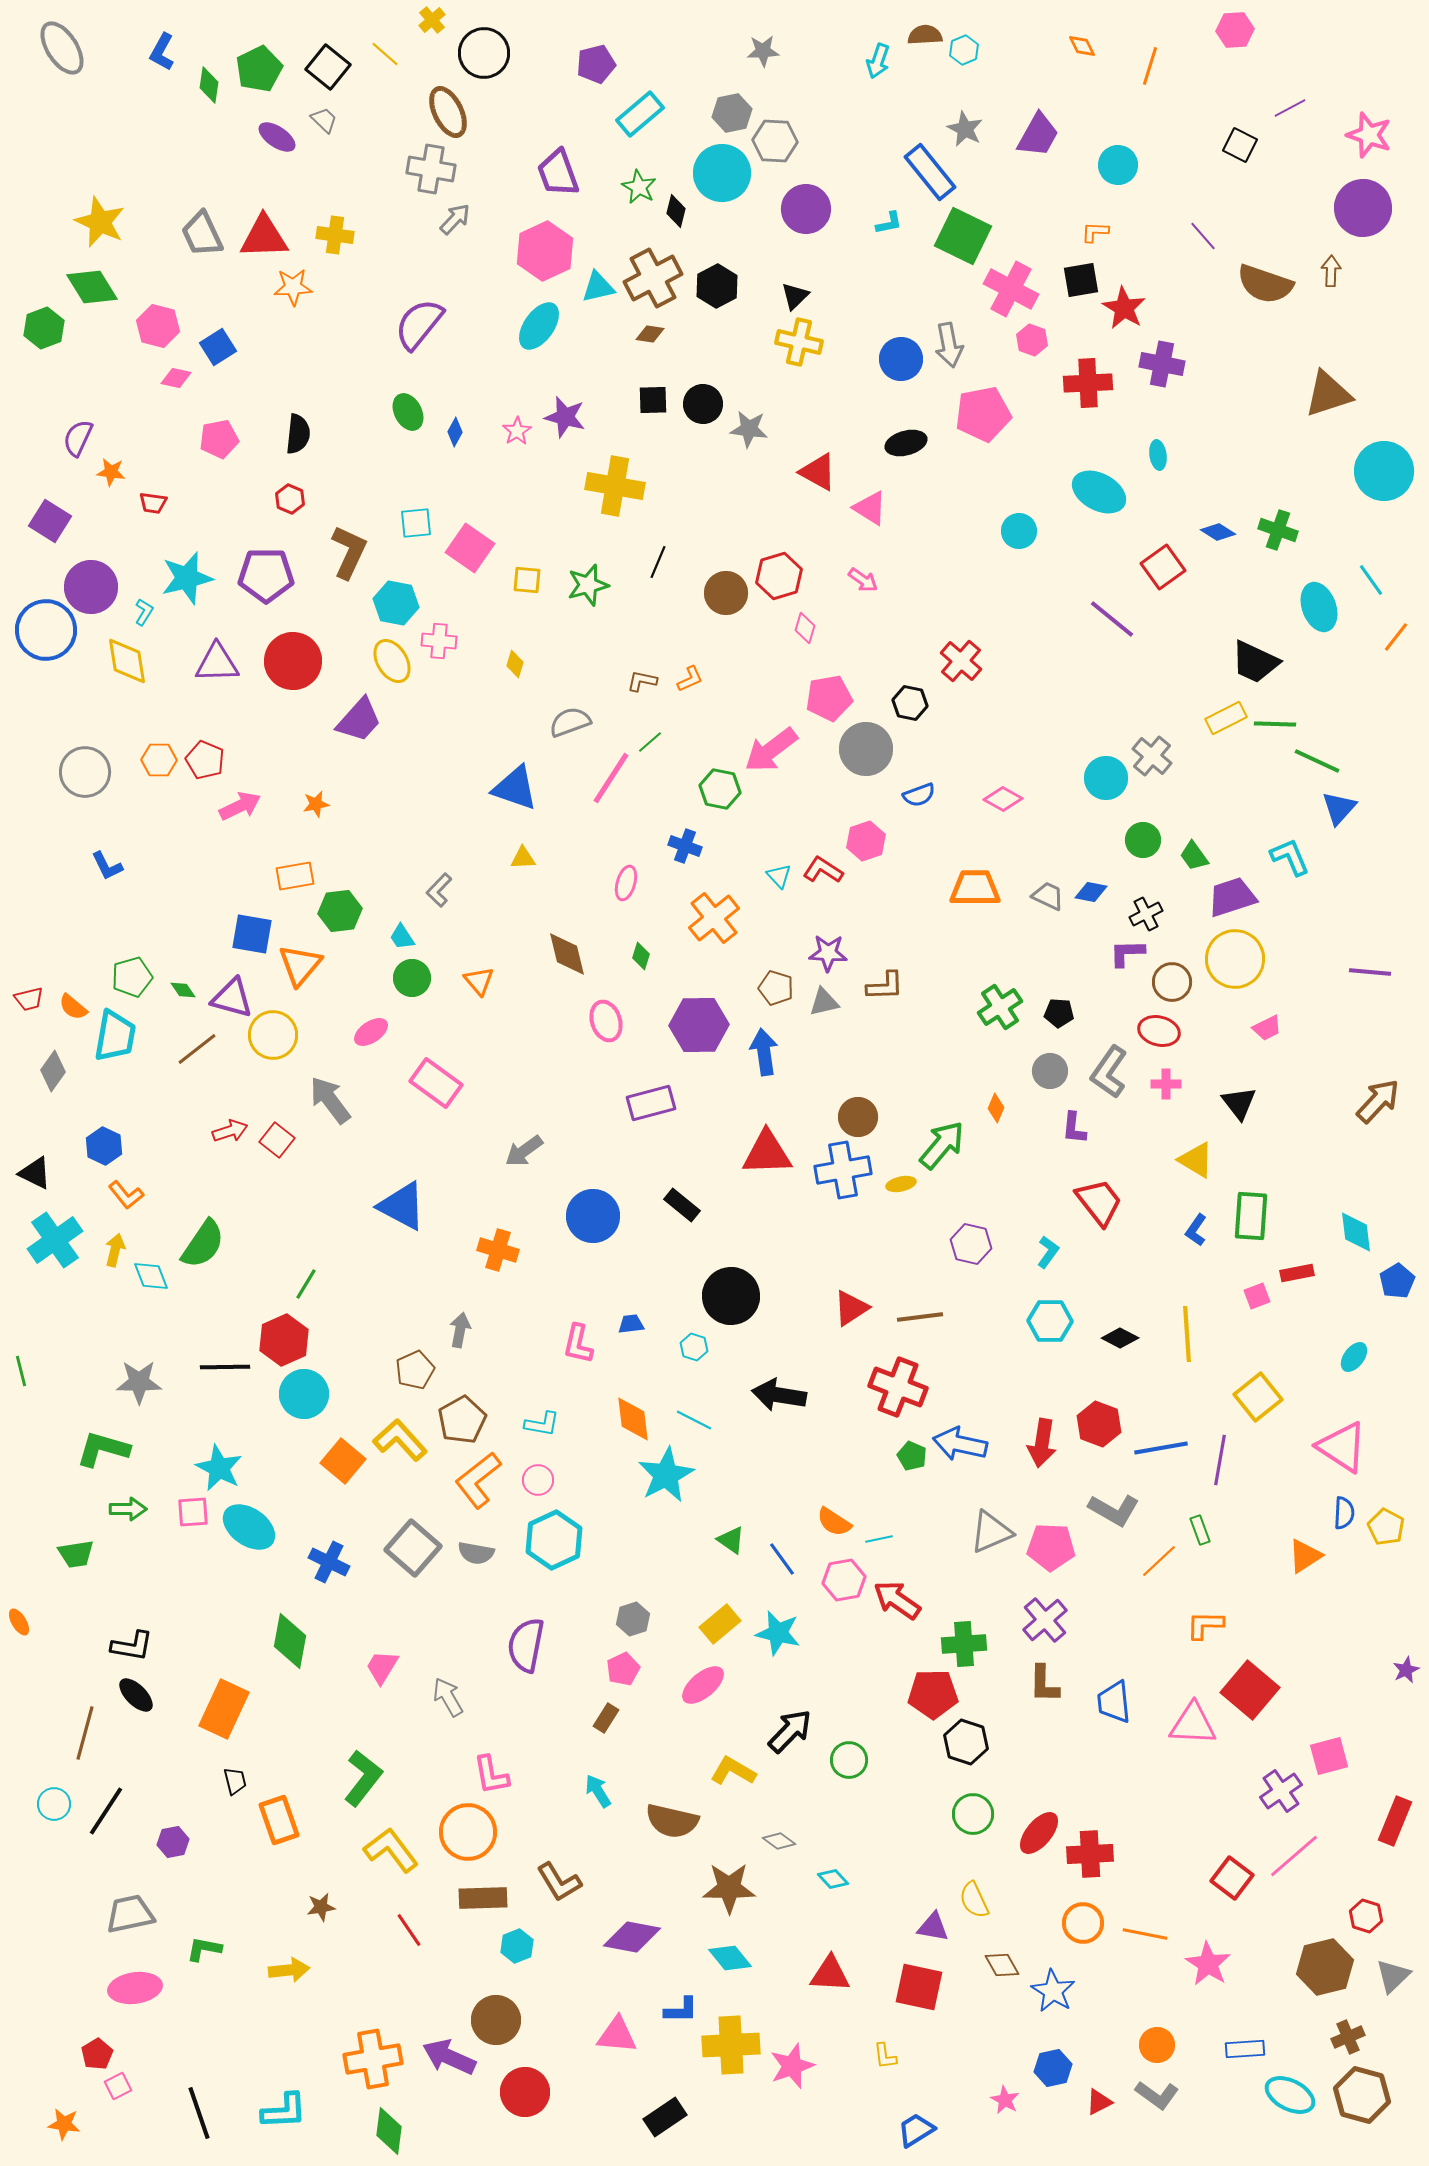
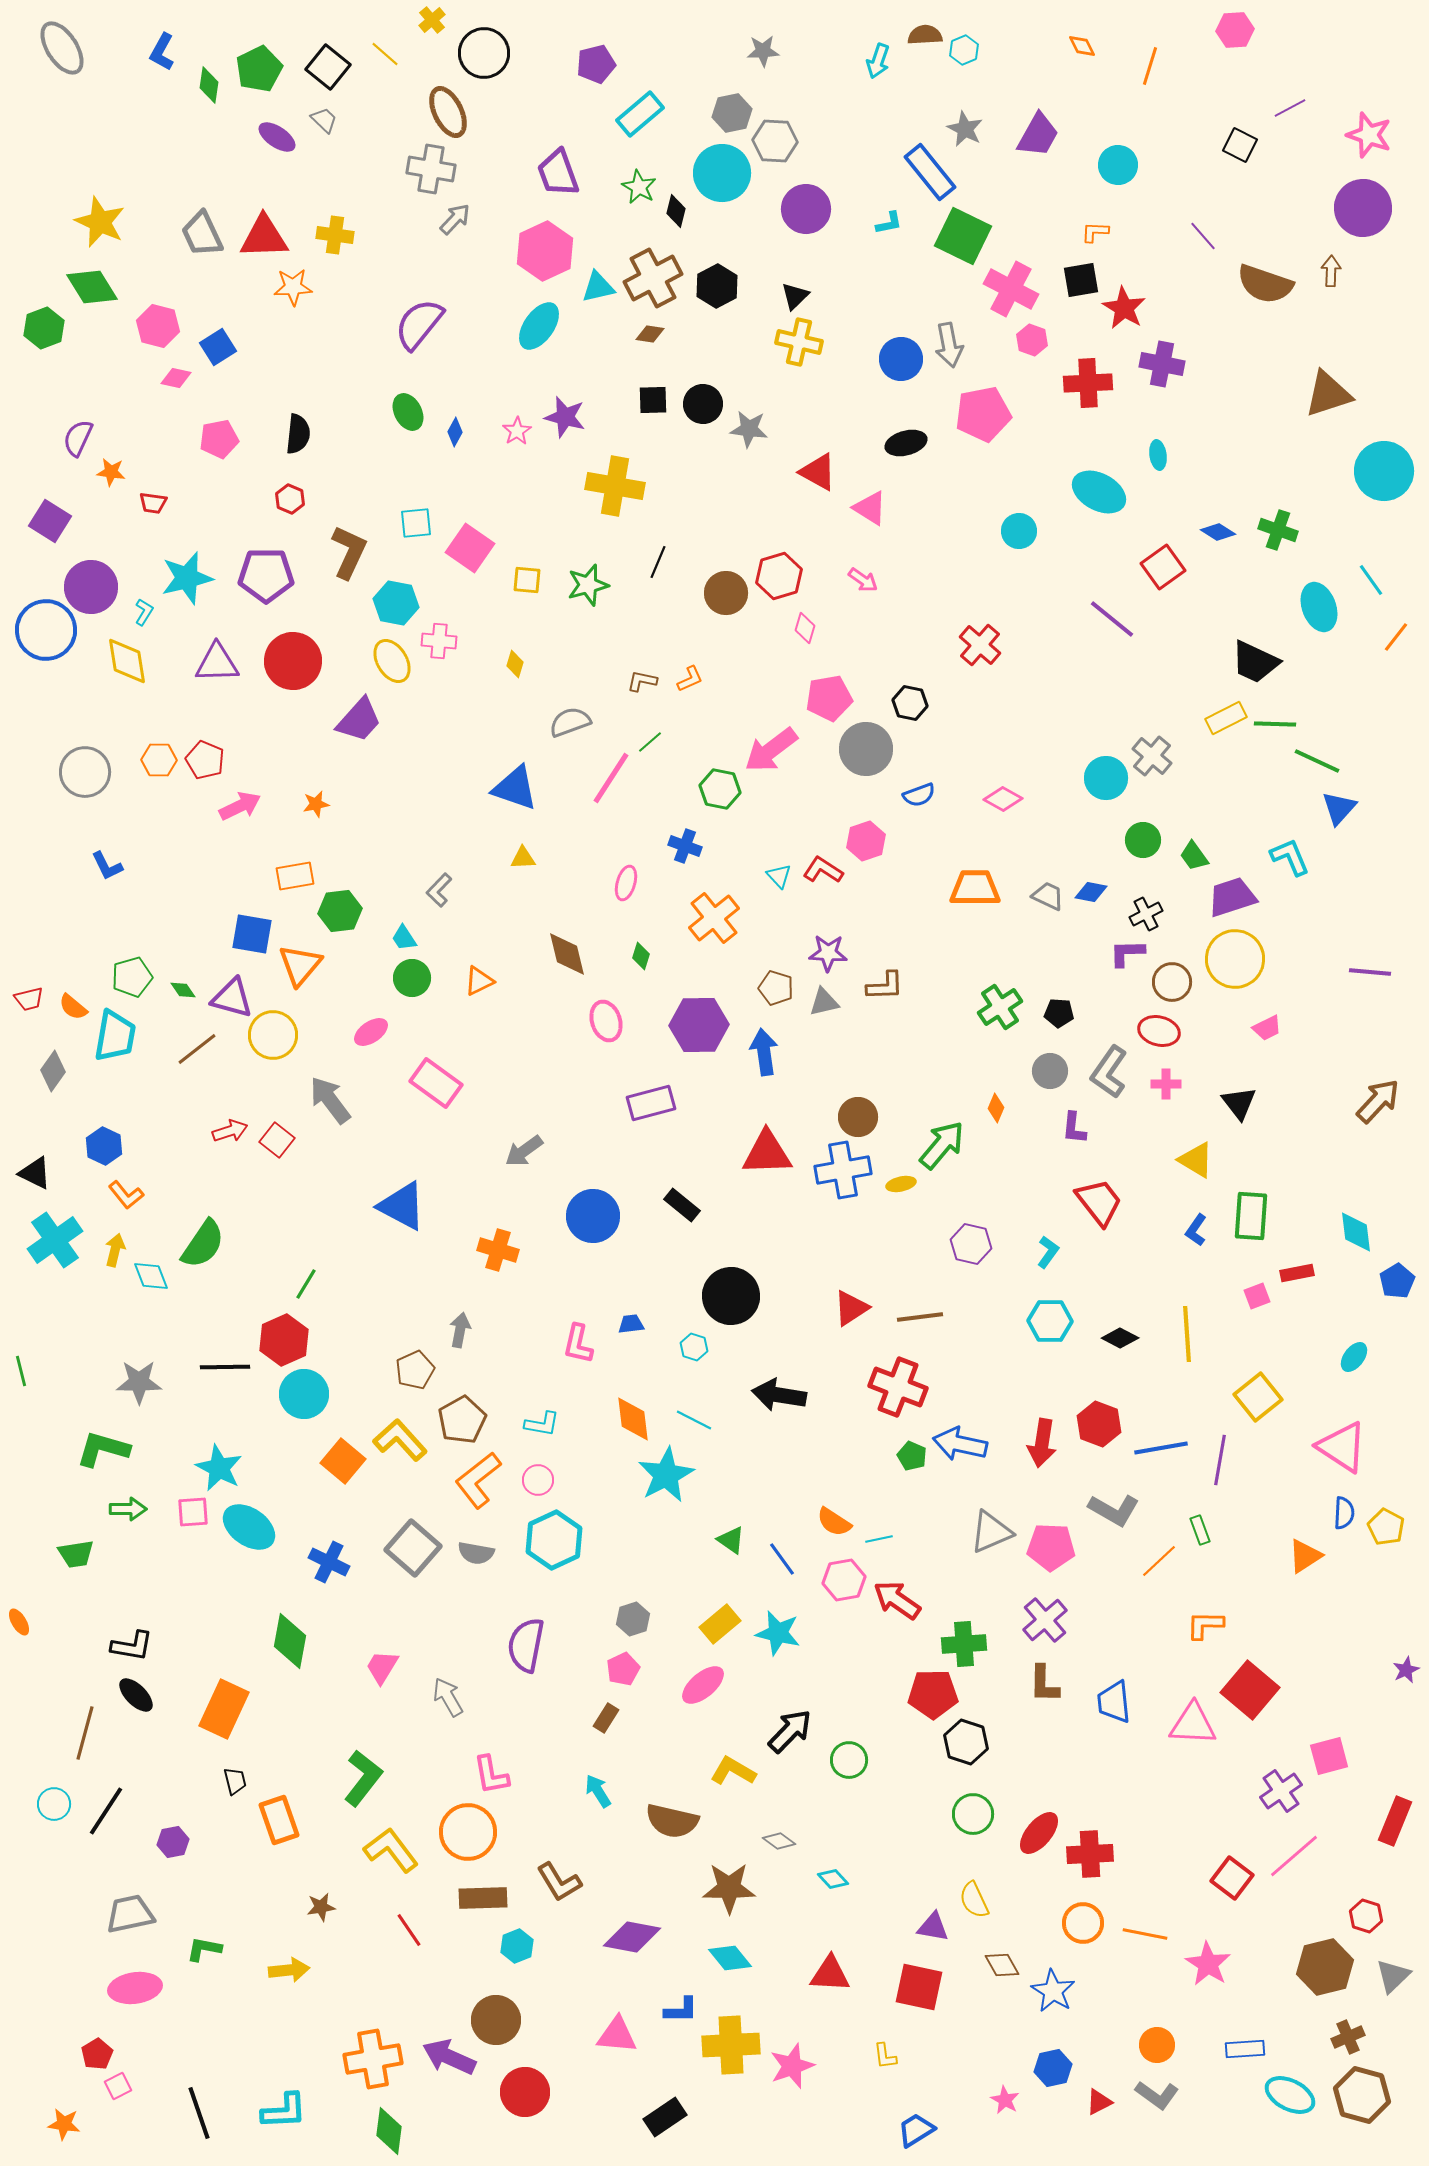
red cross at (961, 661): moved 19 px right, 16 px up
cyan trapezoid at (402, 937): moved 2 px right, 1 px down
orange triangle at (479, 981): rotated 44 degrees clockwise
